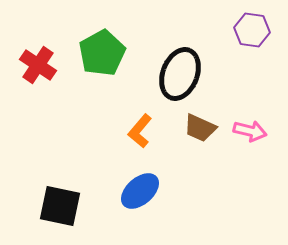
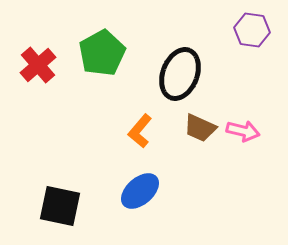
red cross: rotated 15 degrees clockwise
pink arrow: moved 7 px left
